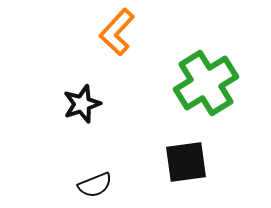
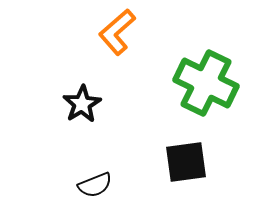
orange L-shape: rotated 6 degrees clockwise
green cross: rotated 32 degrees counterclockwise
black star: rotated 12 degrees counterclockwise
